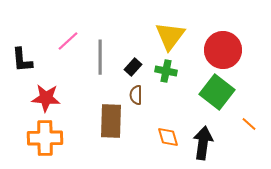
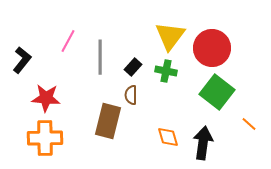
pink line: rotated 20 degrees counterclockwise
red circle: moved 11 px left, 2 px up
black L-shape: rotated 136 degrees counterclockwise
brown semicircle: moved 5 px left
brown rectangle: moved 3 px left; rotated 12 degrees clockwise
